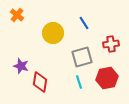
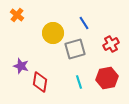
red cross: rotated 21 degrees counterclockwise
gray square: moved 7 px left, 8 px up
